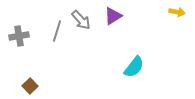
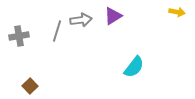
gray arrow: rotated 55 degrees counterclockwise
